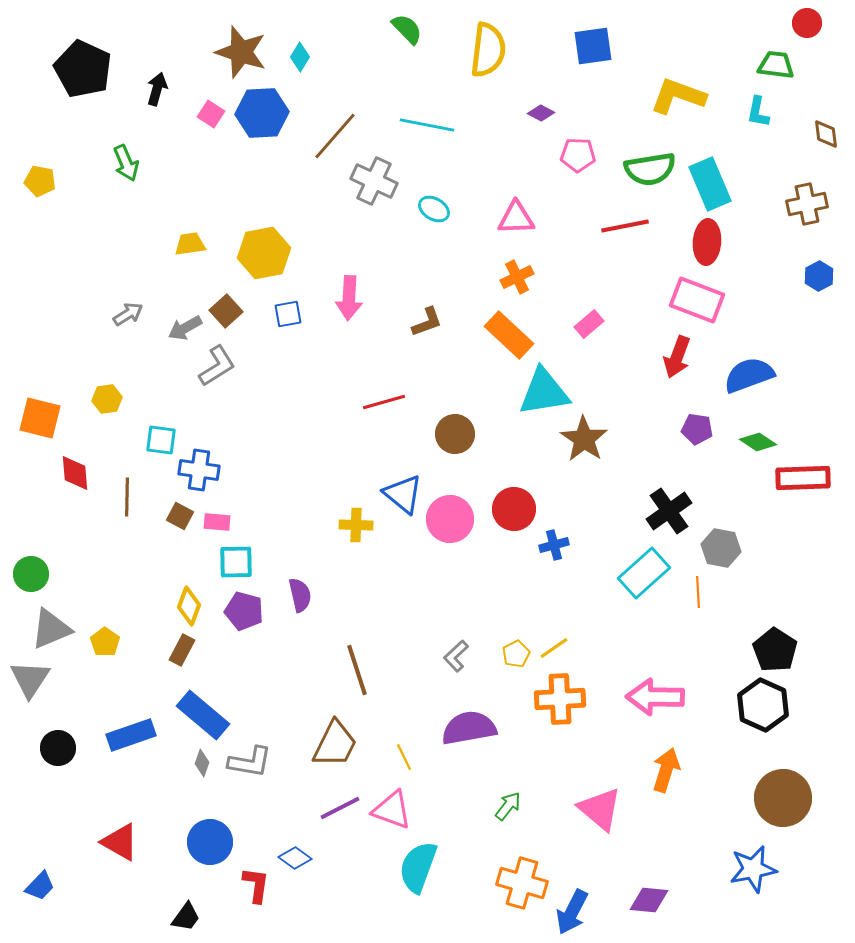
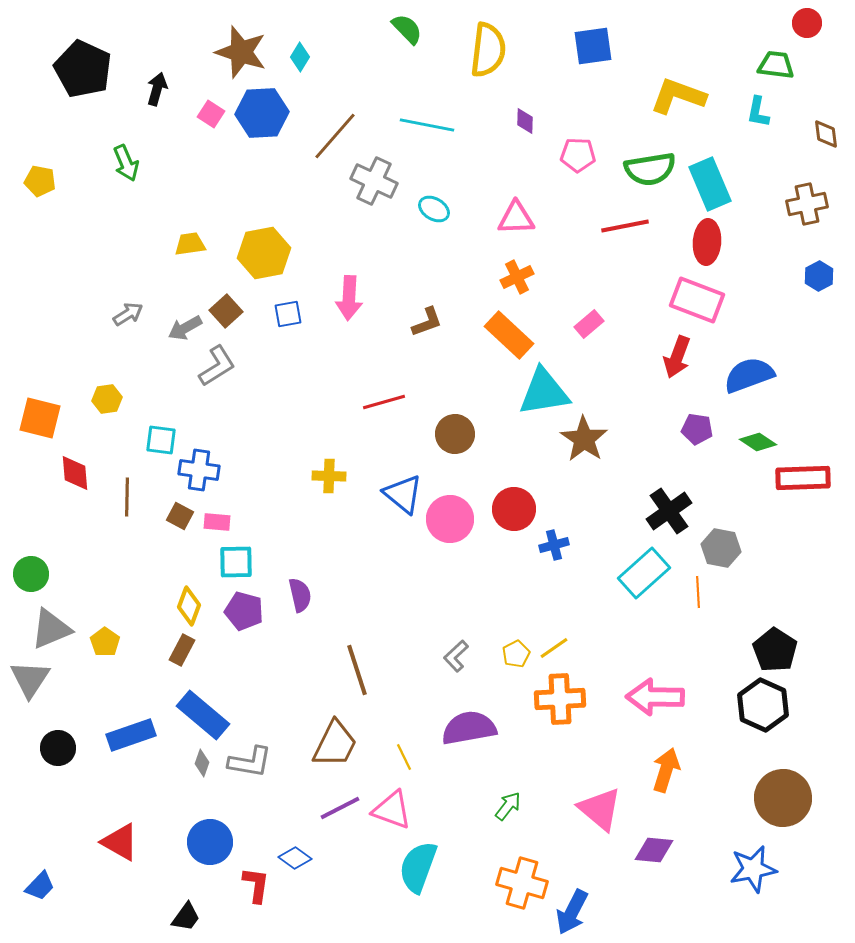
purple diamond at (541, 113): moved 16 px left, 8 px down; rotated 64 degrees clockwise
yellow cross at (356, 525): moved 27 px left, 49 px up
purple diamond at (649, 900): moved 5 px right, 50 px up
